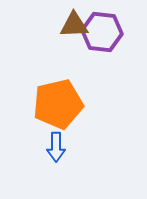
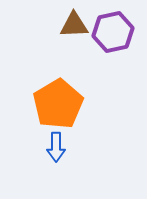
purple hexagon: moved 11 px right; rotated 18 degrees counterclockwise
orange pentagon: rotated 18 degrees counterclockwise
